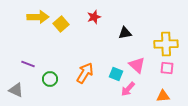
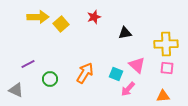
purple line: rotated 48 degrees counterclockwise
